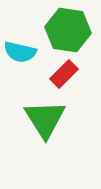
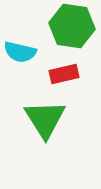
green hexagon: moved 4 px right, 4 px up
red rectangle: rotated 32 degrees clockwise
